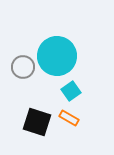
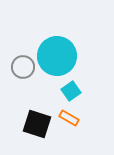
black square: moved 2 px down
